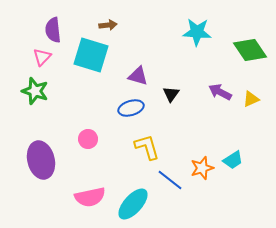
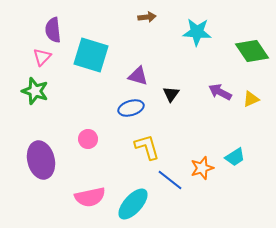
brown arrow: moved 39 px right, 8 px up
green diamond: moved 2 px right, 1 px down
cyan trapezoid: moved 2 px right, 3 px up
